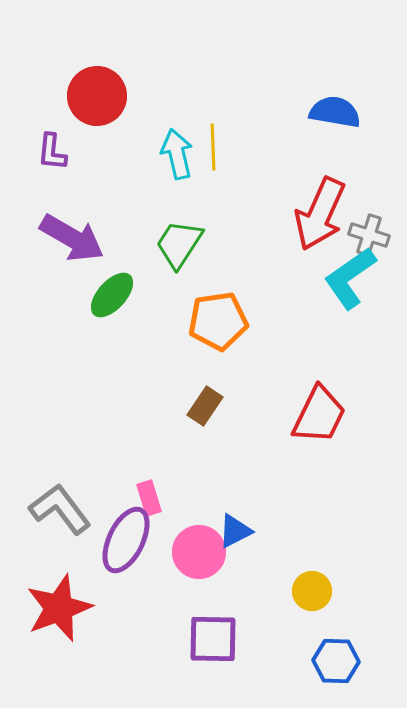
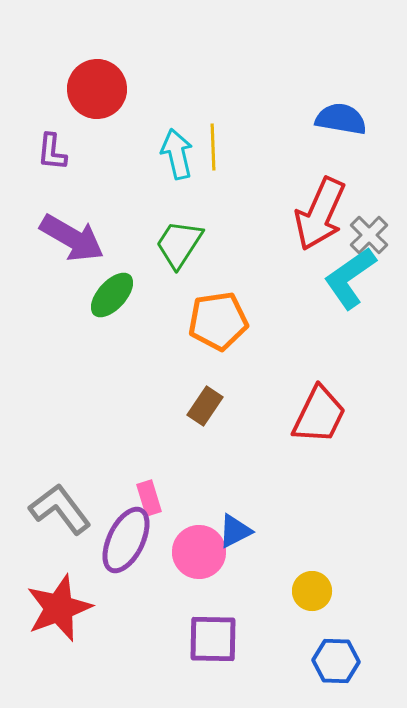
red circle: moved 7 px up
blue semicircle: moved 6 px right, 7 px down
gray cross: rotated 27 degrees clockwise
